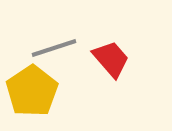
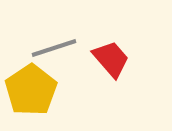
yellow pentagon: moved 1 px left, 1 px up
